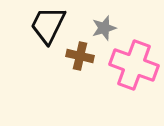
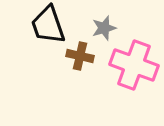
black trapezoid: rotated 45 degrees counterclockwise
